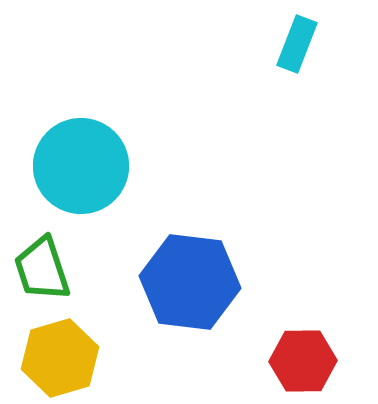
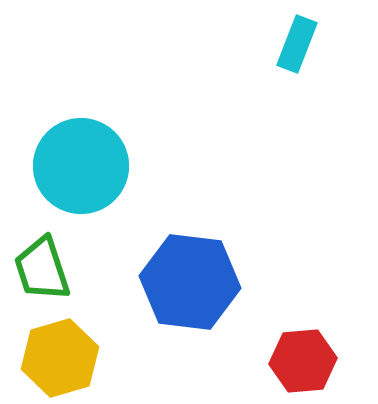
red hexagon: rotated 4 degrees counterclockwise
